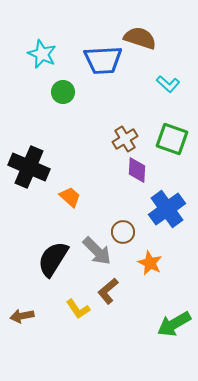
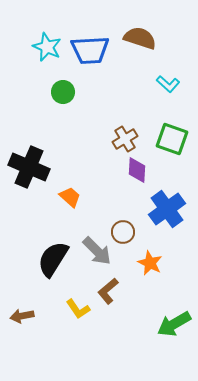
cyan star: moved 5 px right, 7 px up
blue trapezoid: moved 13 px left, 10 px up
